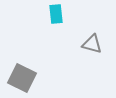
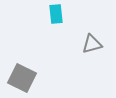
gray triangle: rotated 30 degrees counterclockwise
